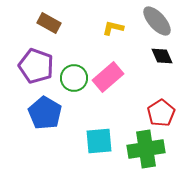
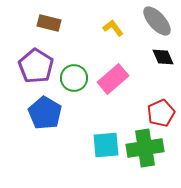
brown rectangle: rotated 15 degrees counterclockwise
yellow L-shape: rotated 40 degrees clockwise
black diamond: moved 1 px right, 1 px down
purple pentagon: rotated 12 degrees clockwise
pink rectangle: moved 5 px right, 2 px down
red pentagon: rotated 8 degrees clockwise
cyan square: moved 7 px right, 4 px down
green cross: moved 1 px left, 1 px up
